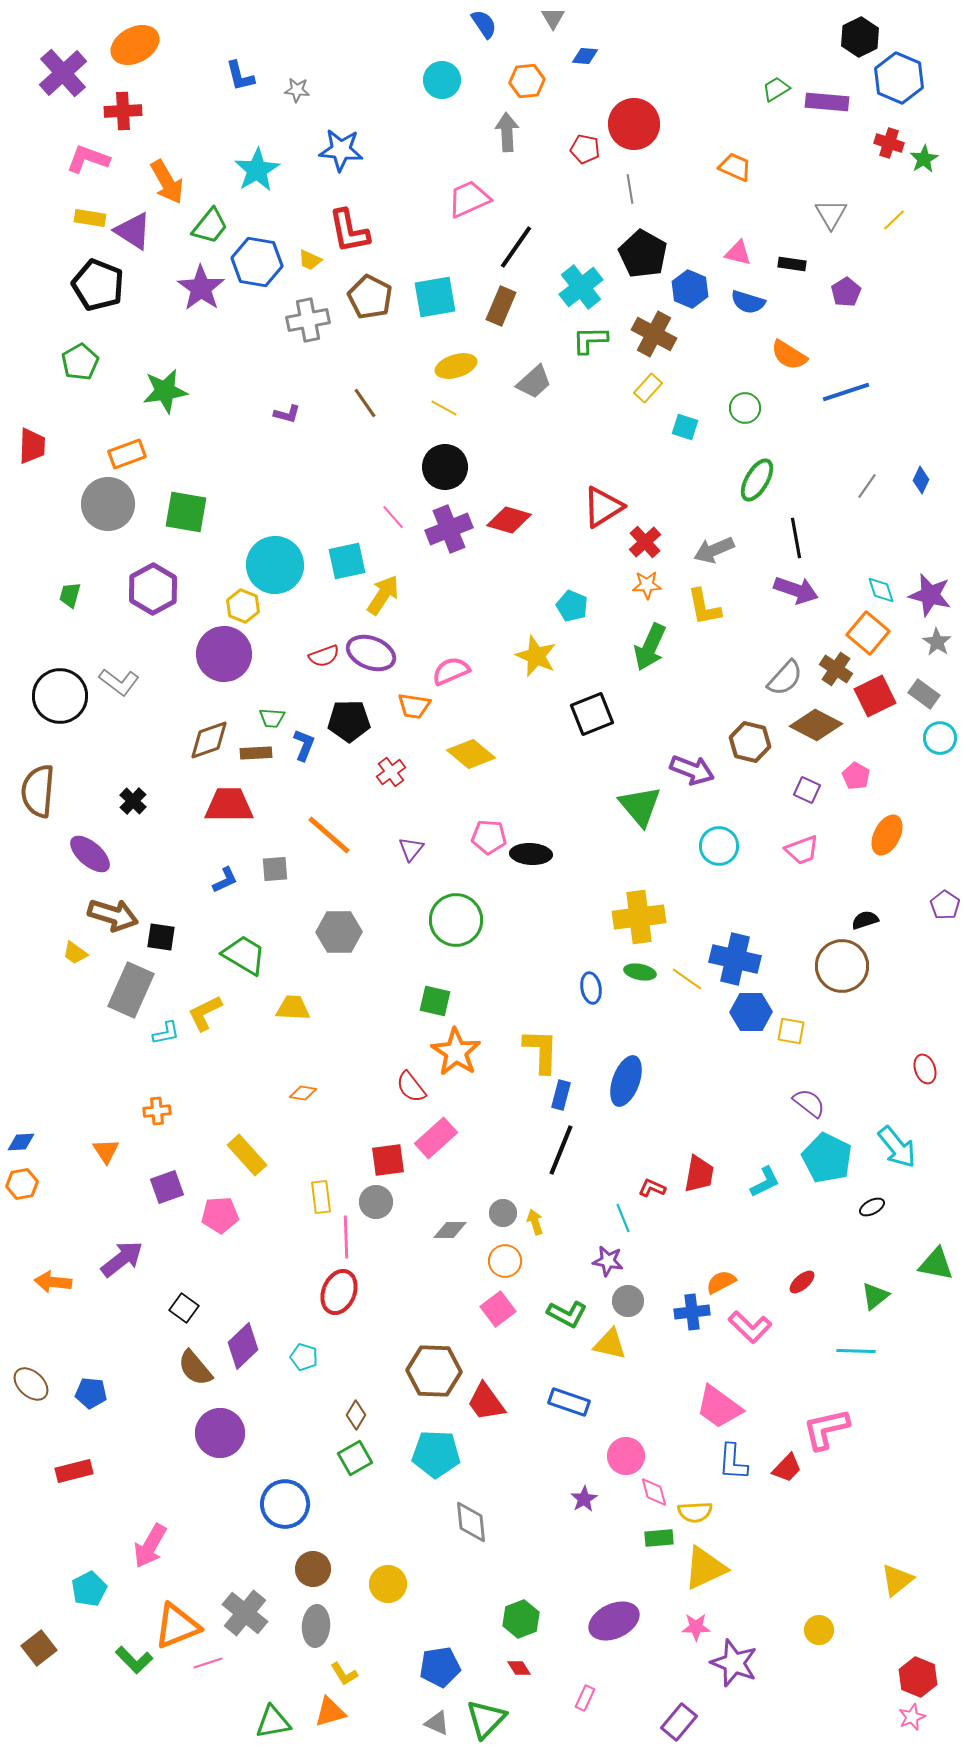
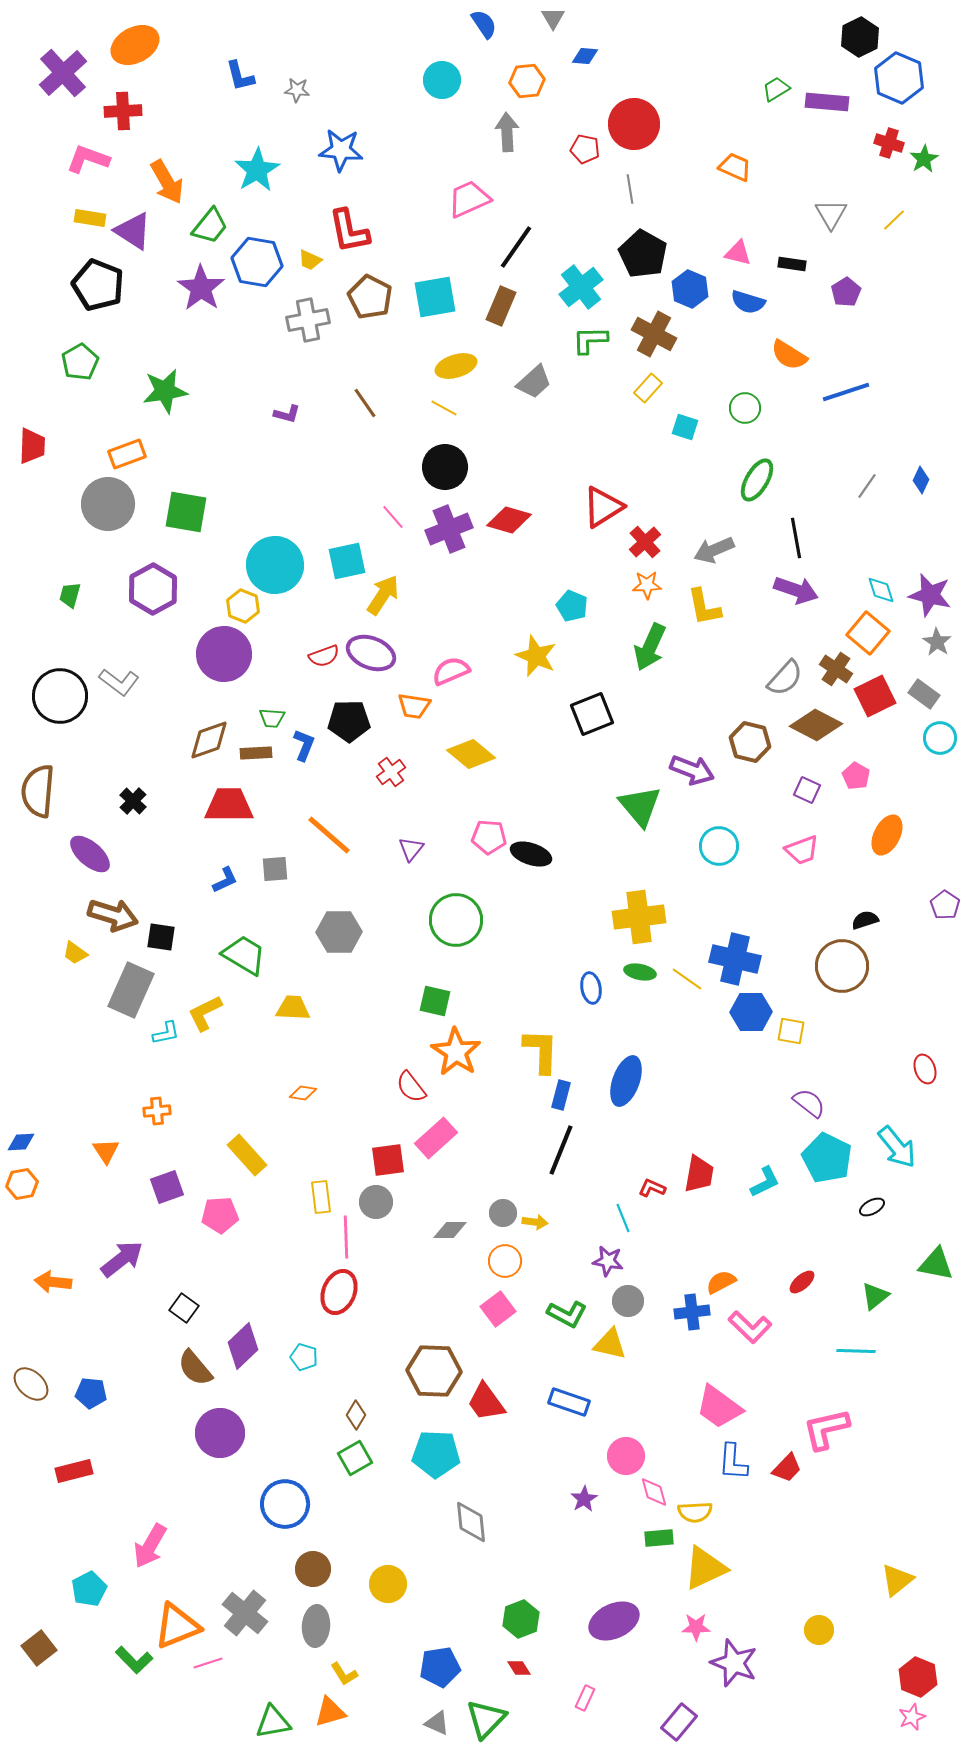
black ellipse at (531, 854): rotated 15 degrees clockwise
yellow arrow at (535, 1222): rotated 115 degrees clockwise
